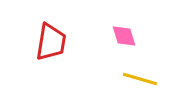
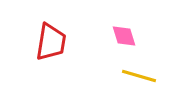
yellow line: moved 1 px left, 3 px up
